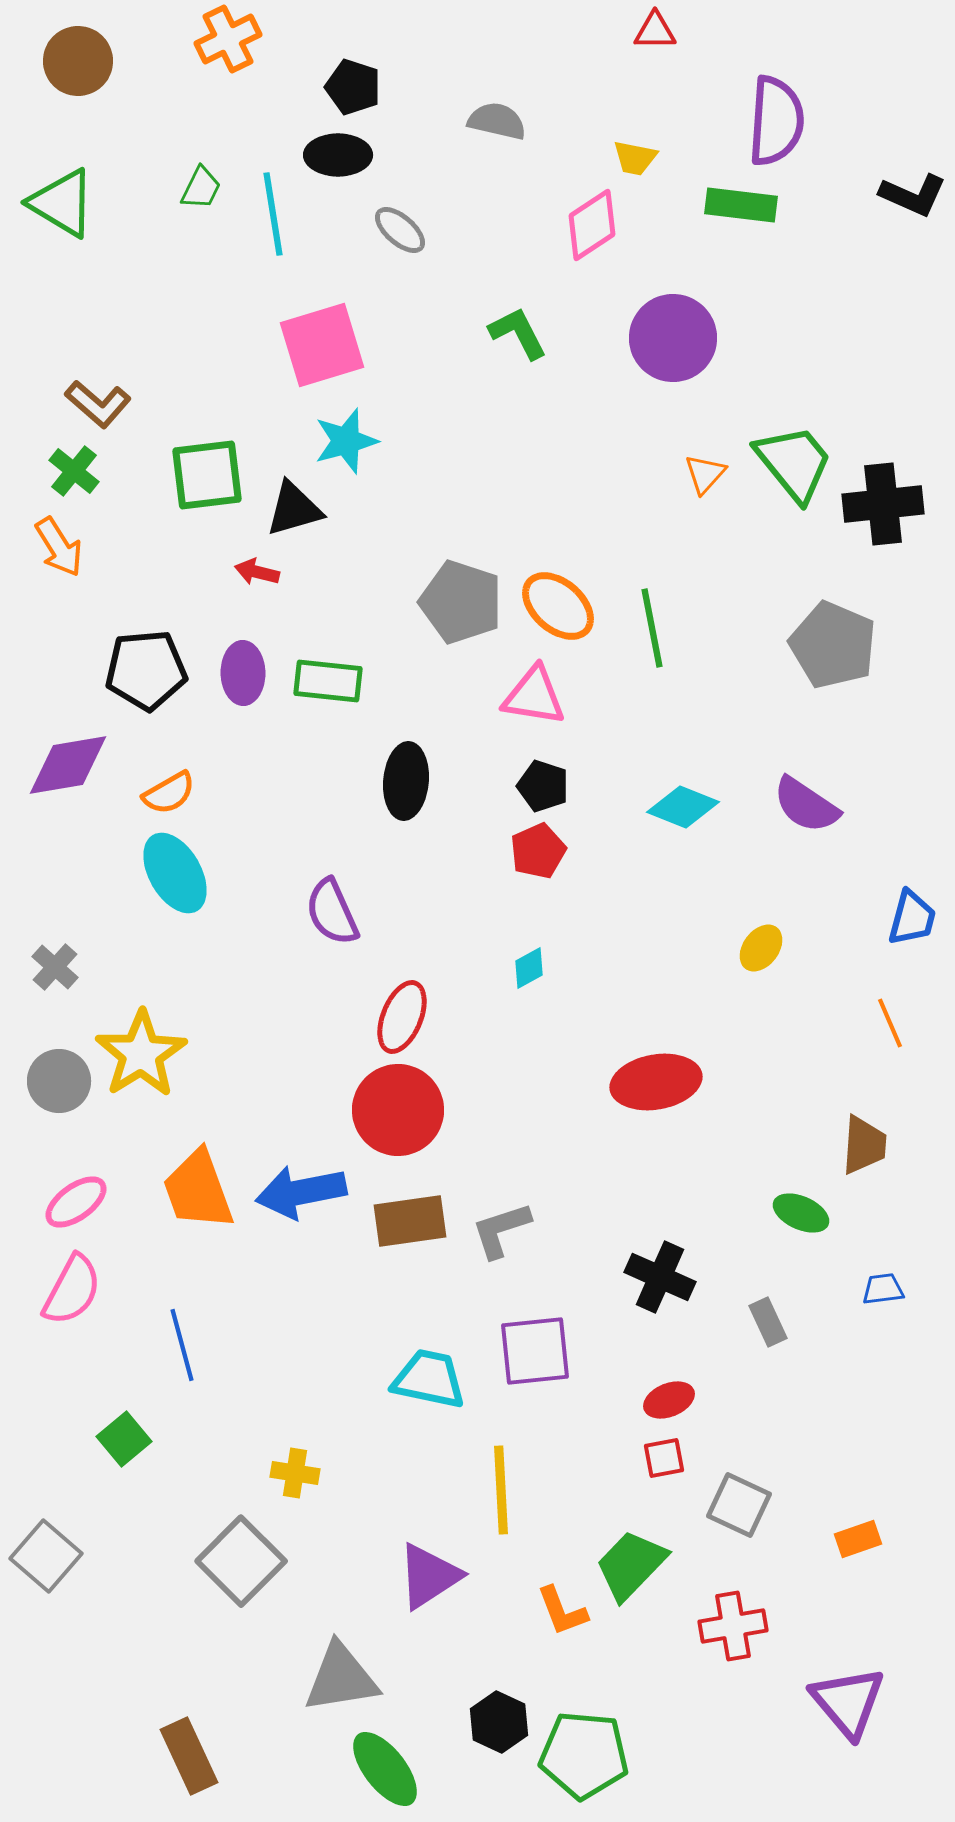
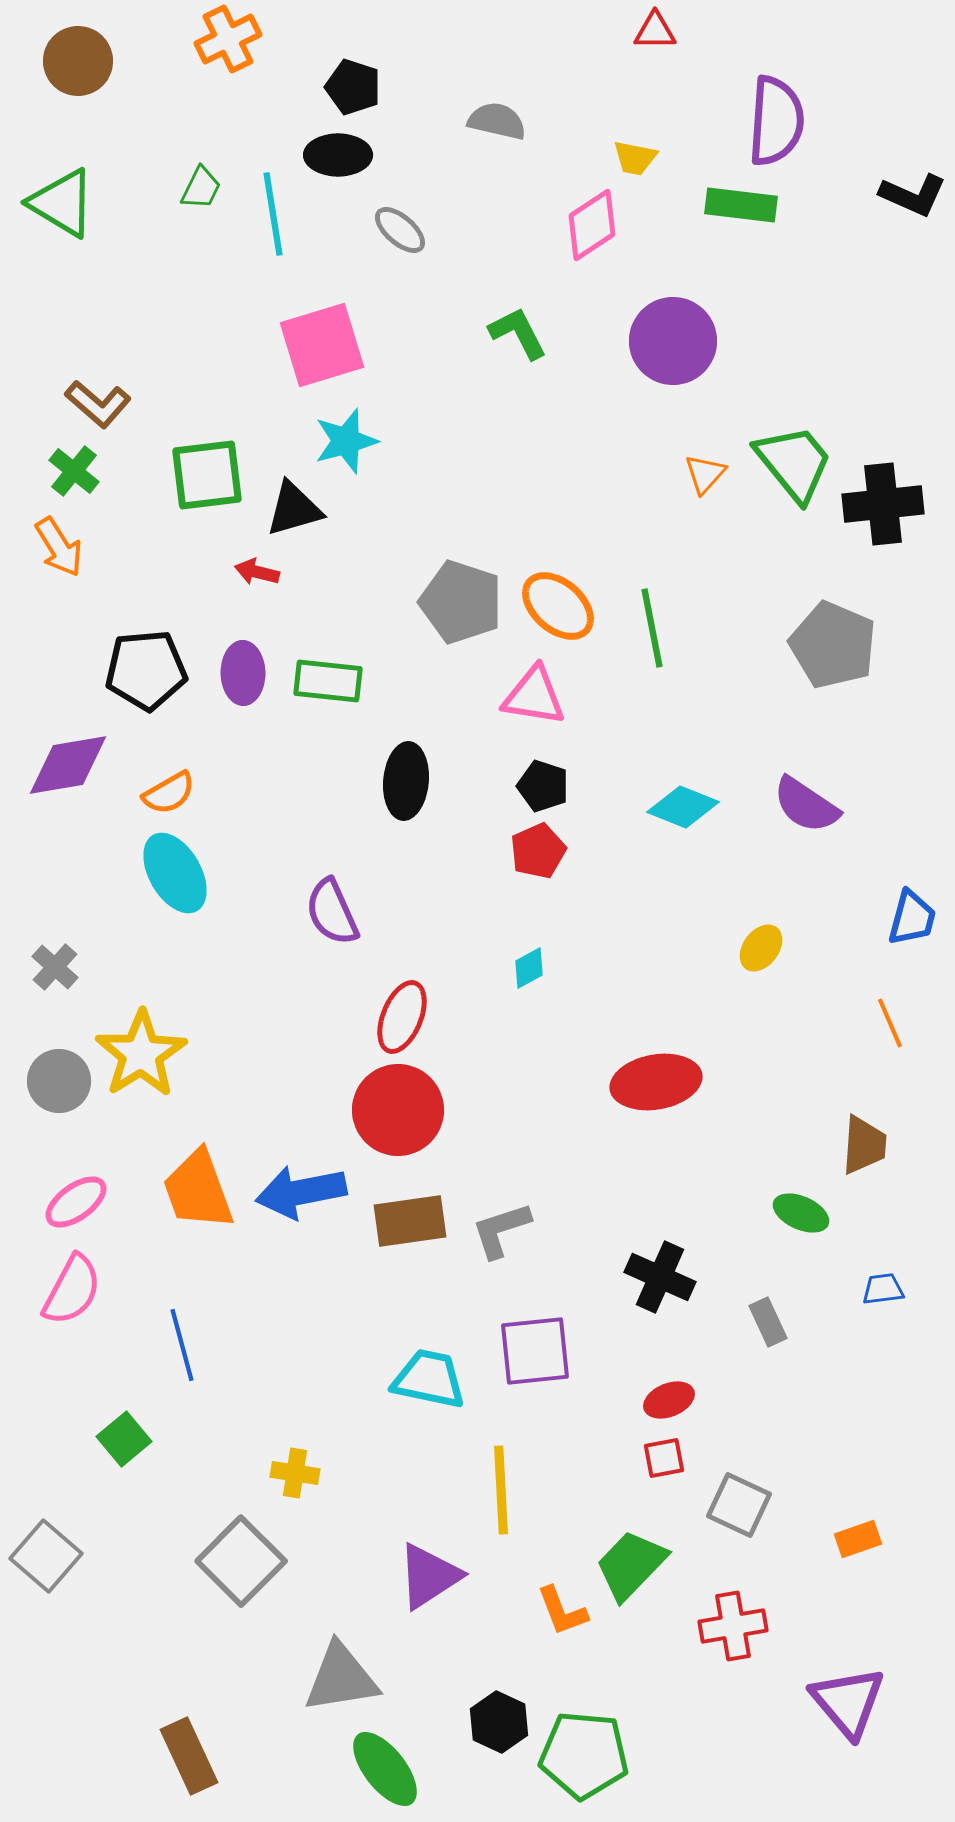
purple circle at (673, 338): moved 3 px down
